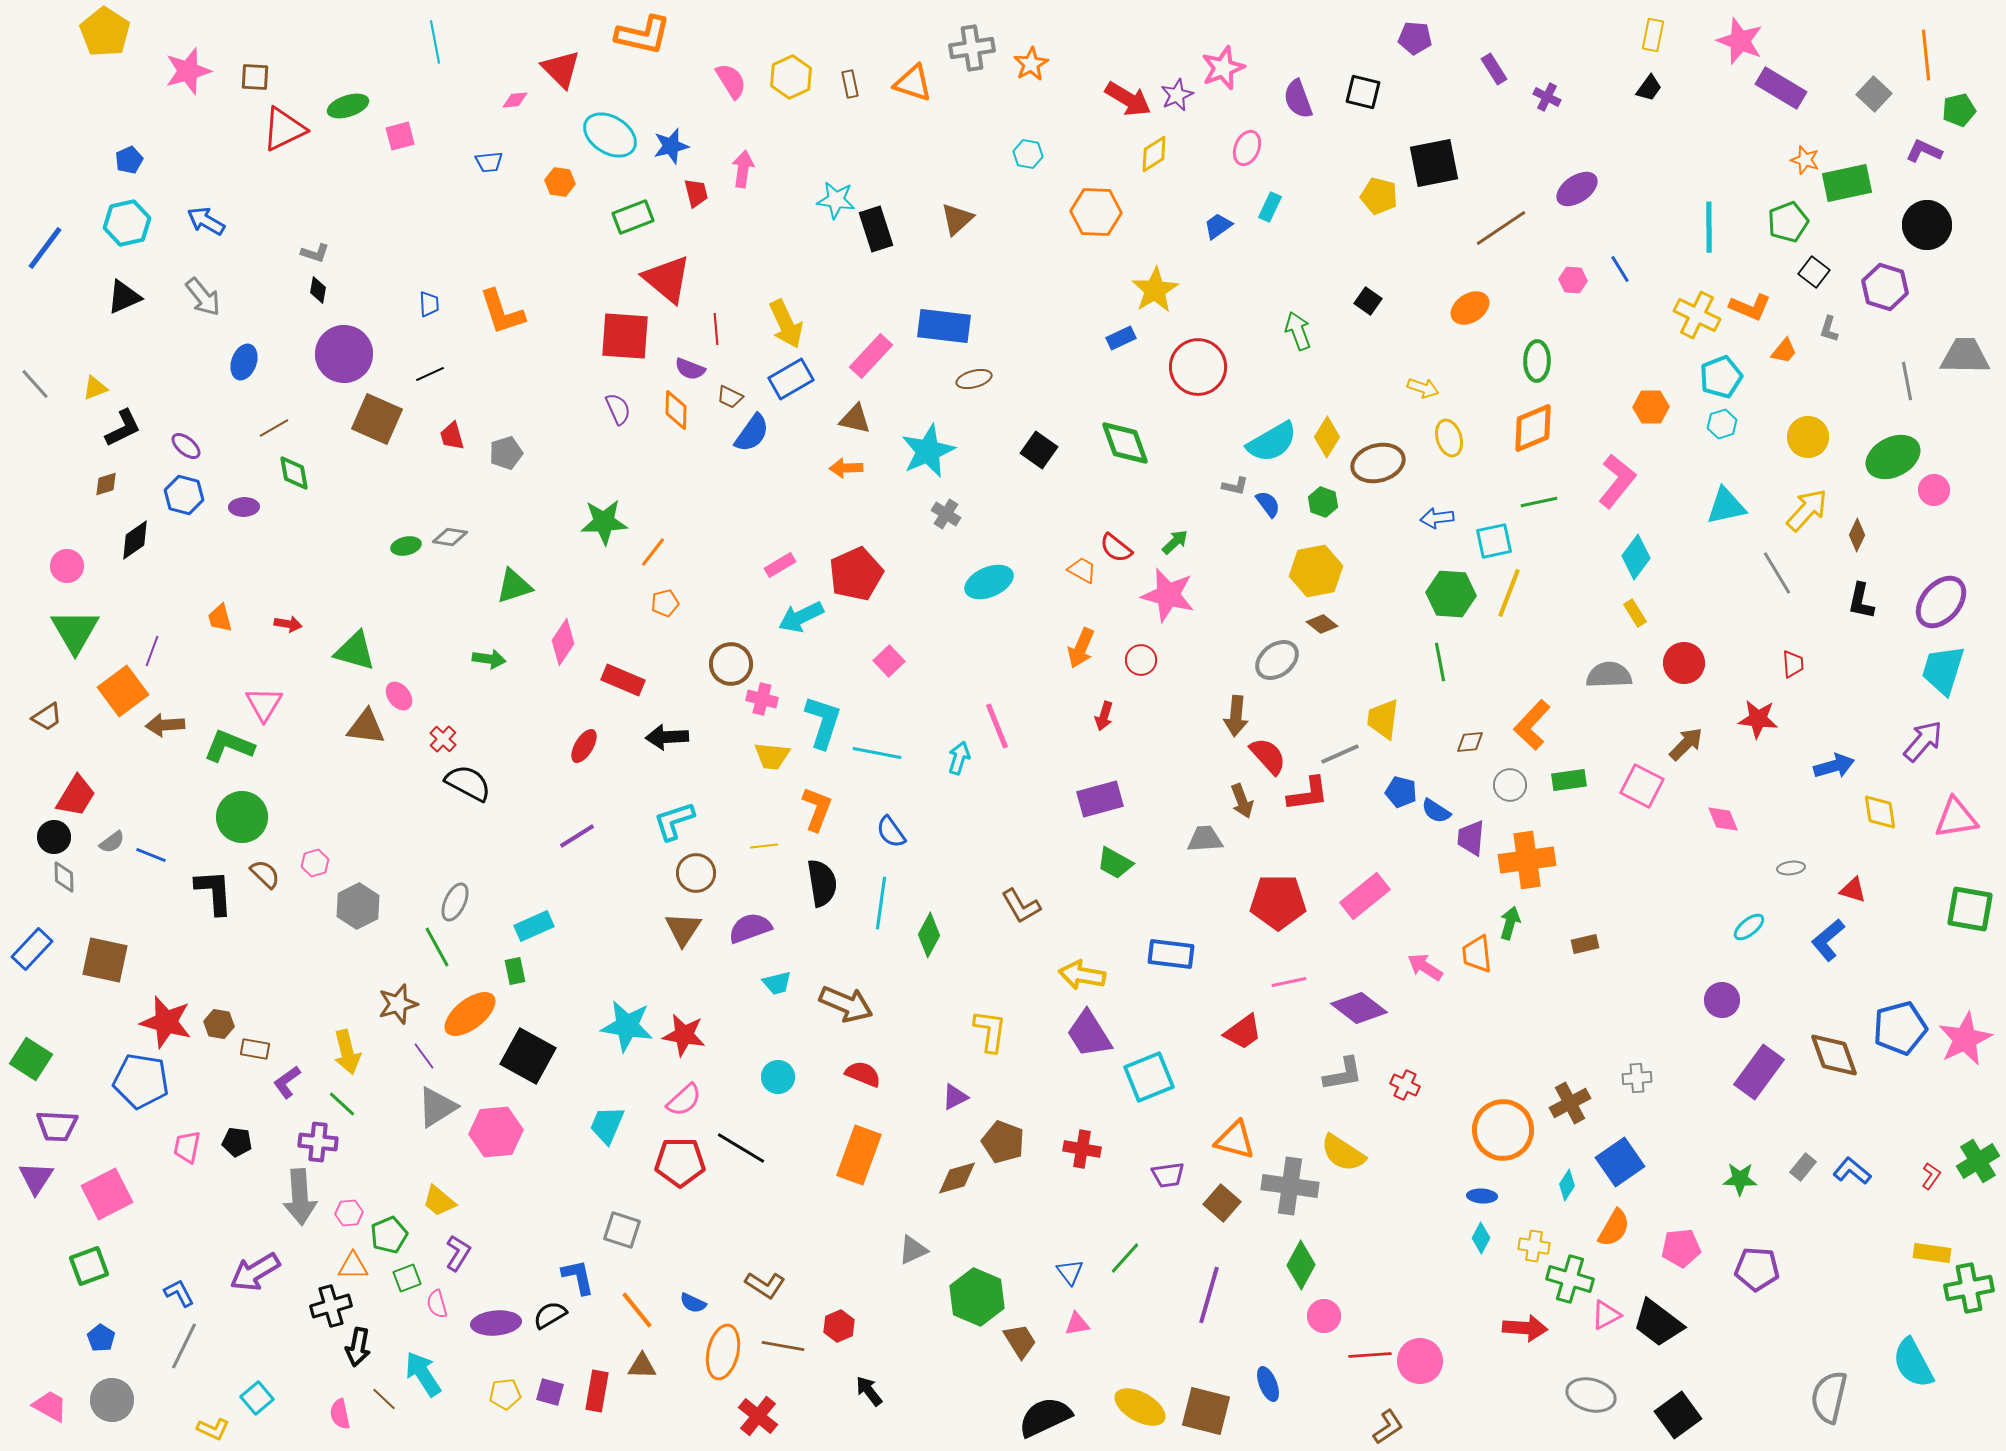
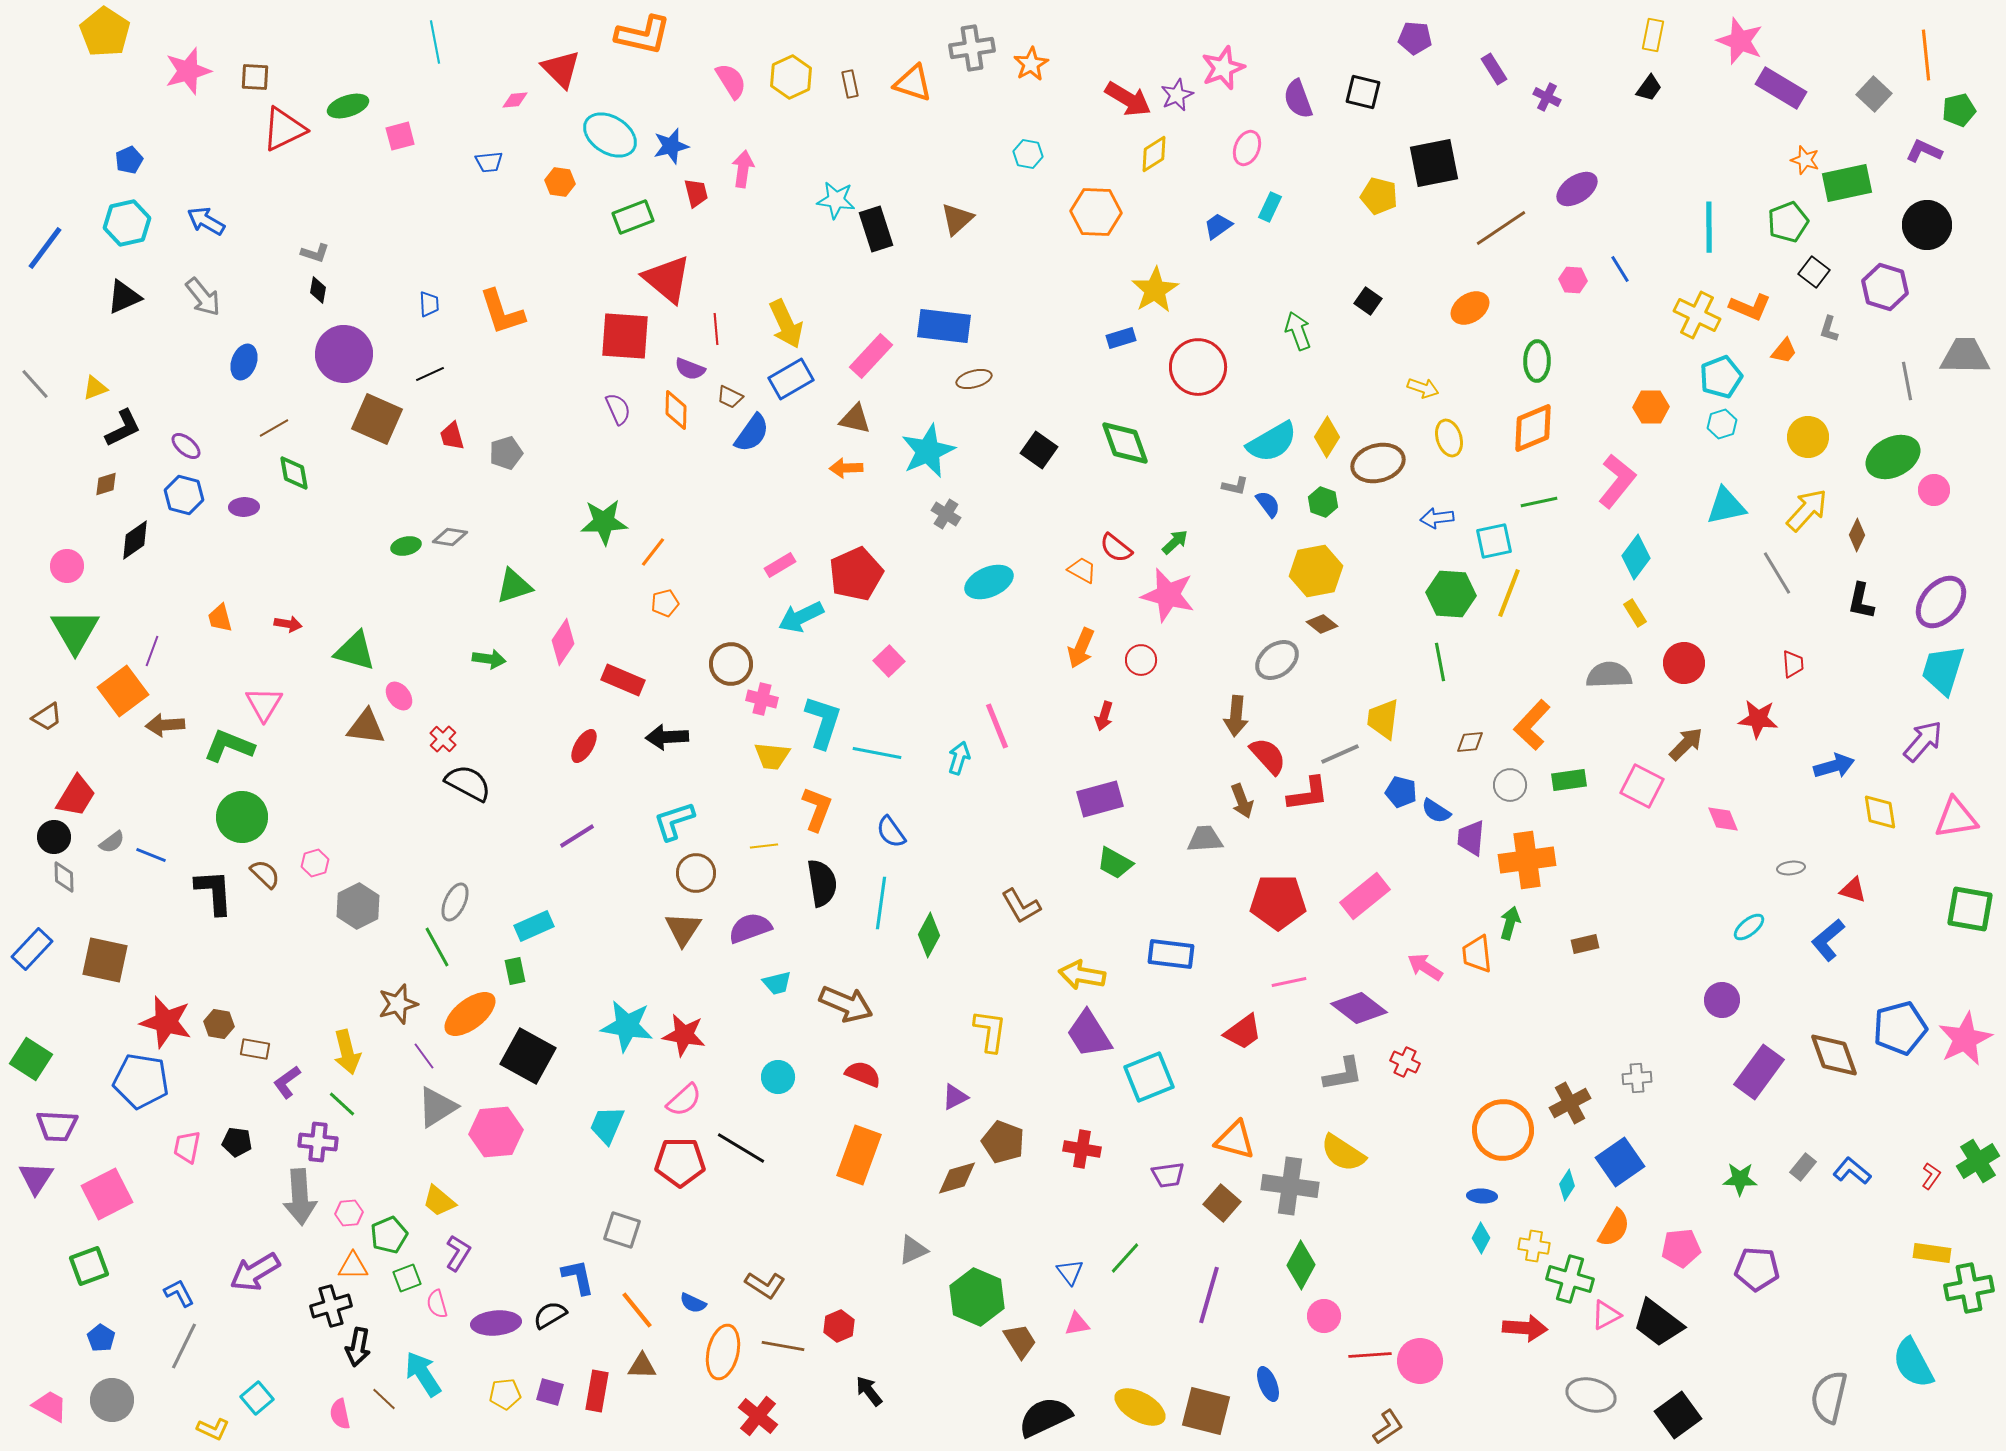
blue rectangle at (1121, 338): rotated 8 degrees clockwise
red cross at (1405, 1085): moved 23 px up
